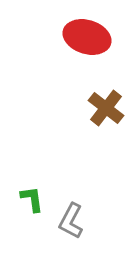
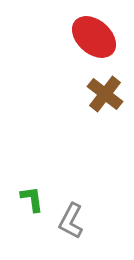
red ellipse: moved 7 px right; rotated 24 degrees clockwise
brown cross: moved 1 px left, 14 px up
